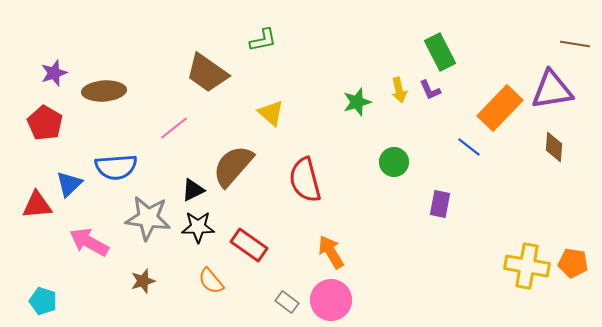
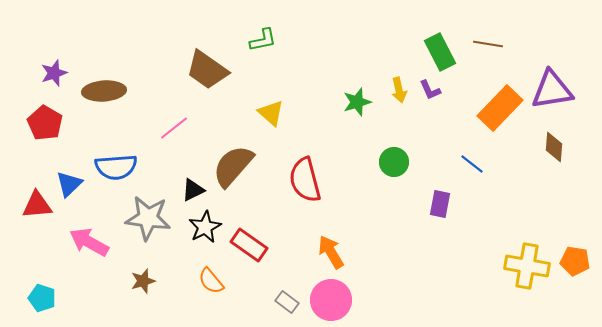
brown line: moved 87 px left
brown trapezoid: moved 3 px up
blue line: moved 3 px right, 17 px down
black star: moved 7 px right; rotated 28 degrees counterclockwise
orange pentagon: moved 2 px right, 2 px up
cyan pentagon: moved 1 px left, 3 px up
